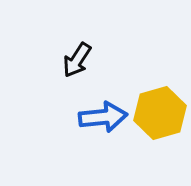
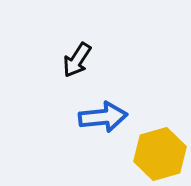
yellow hexagon: moved 41 px down
